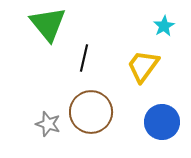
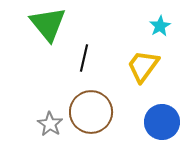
cyan star: moved 4 px left
gray star: moved 2 px right; rotated 15 degrees clockwise
